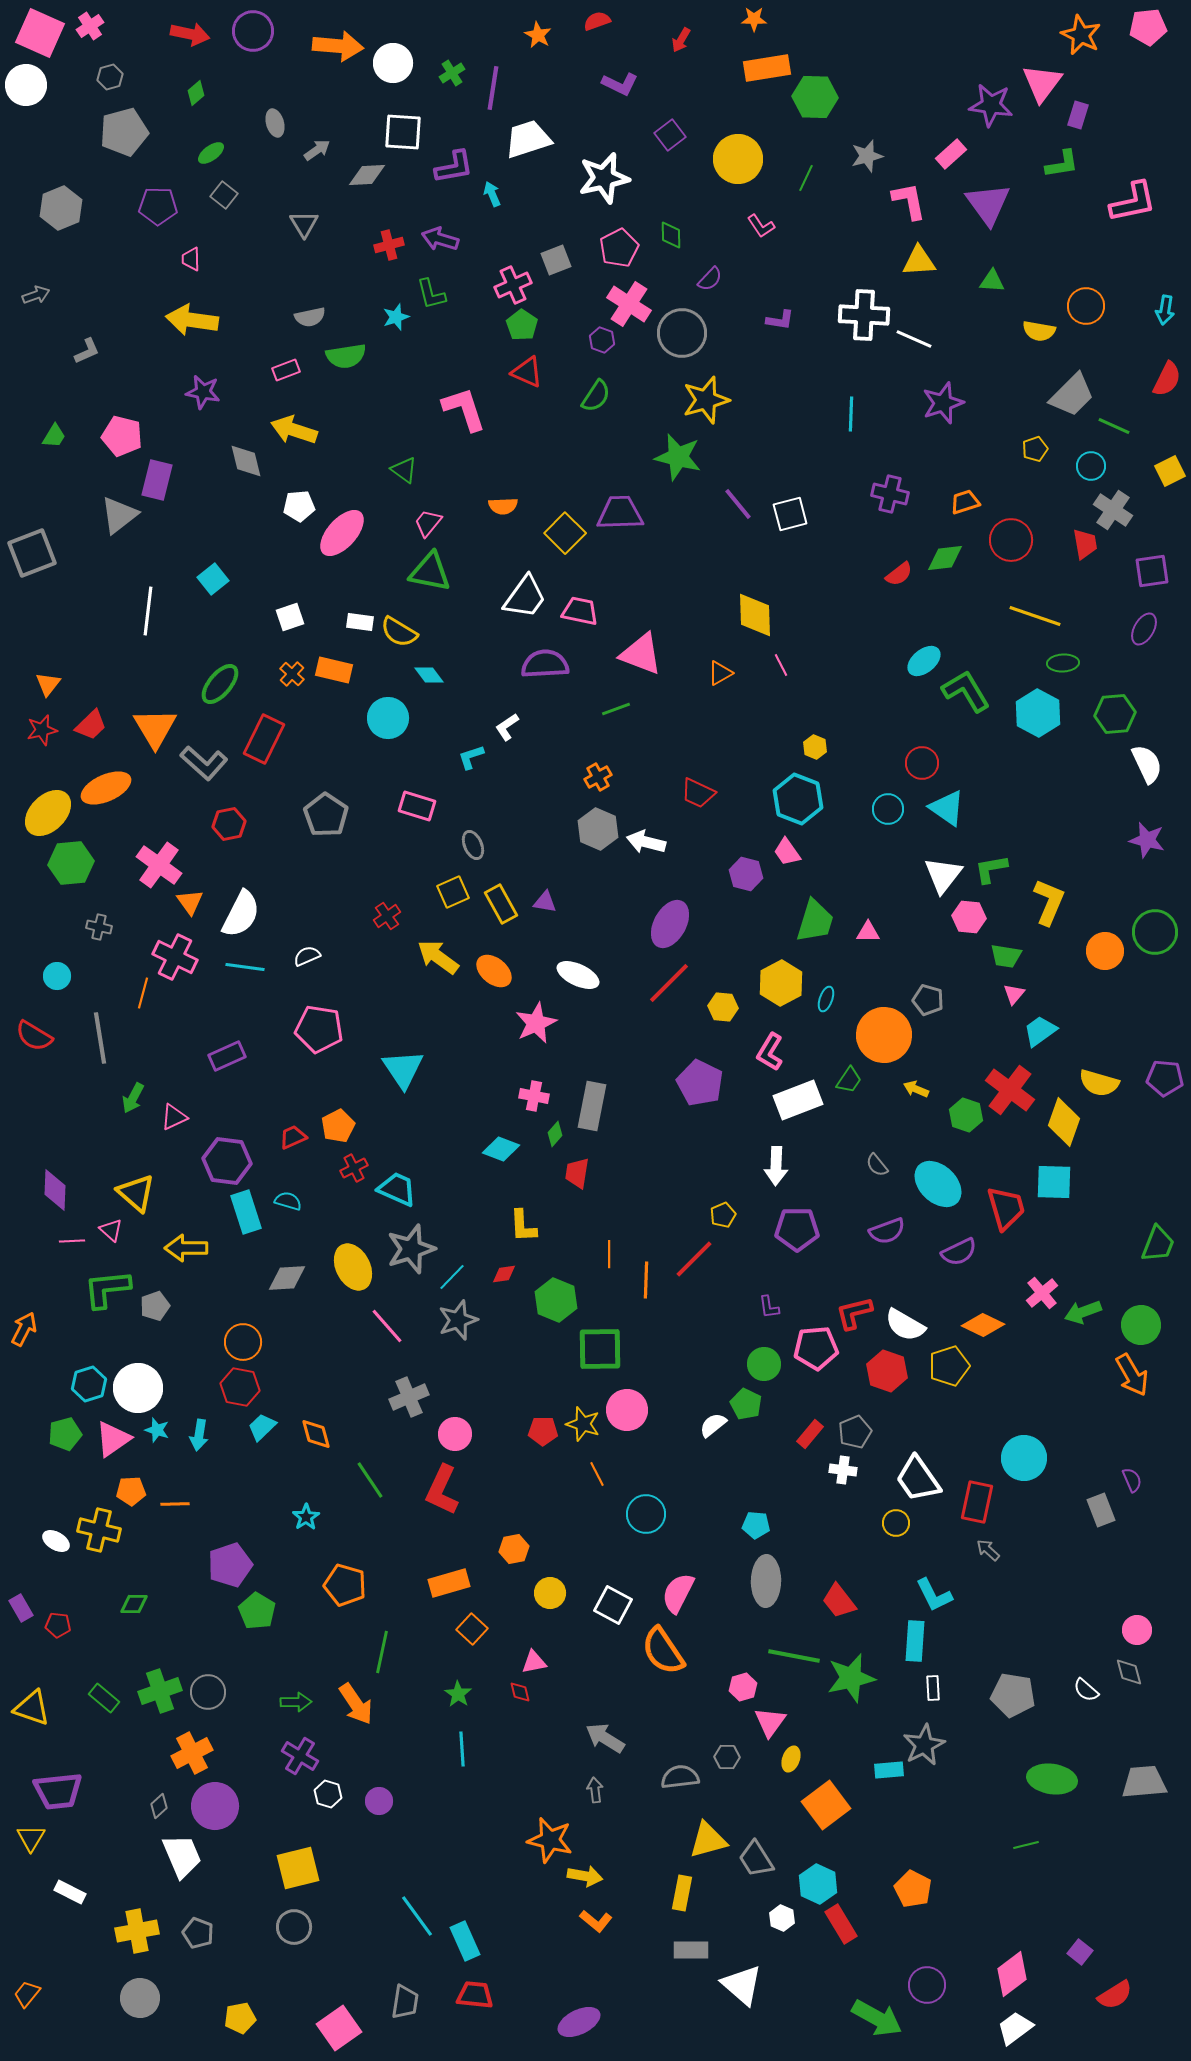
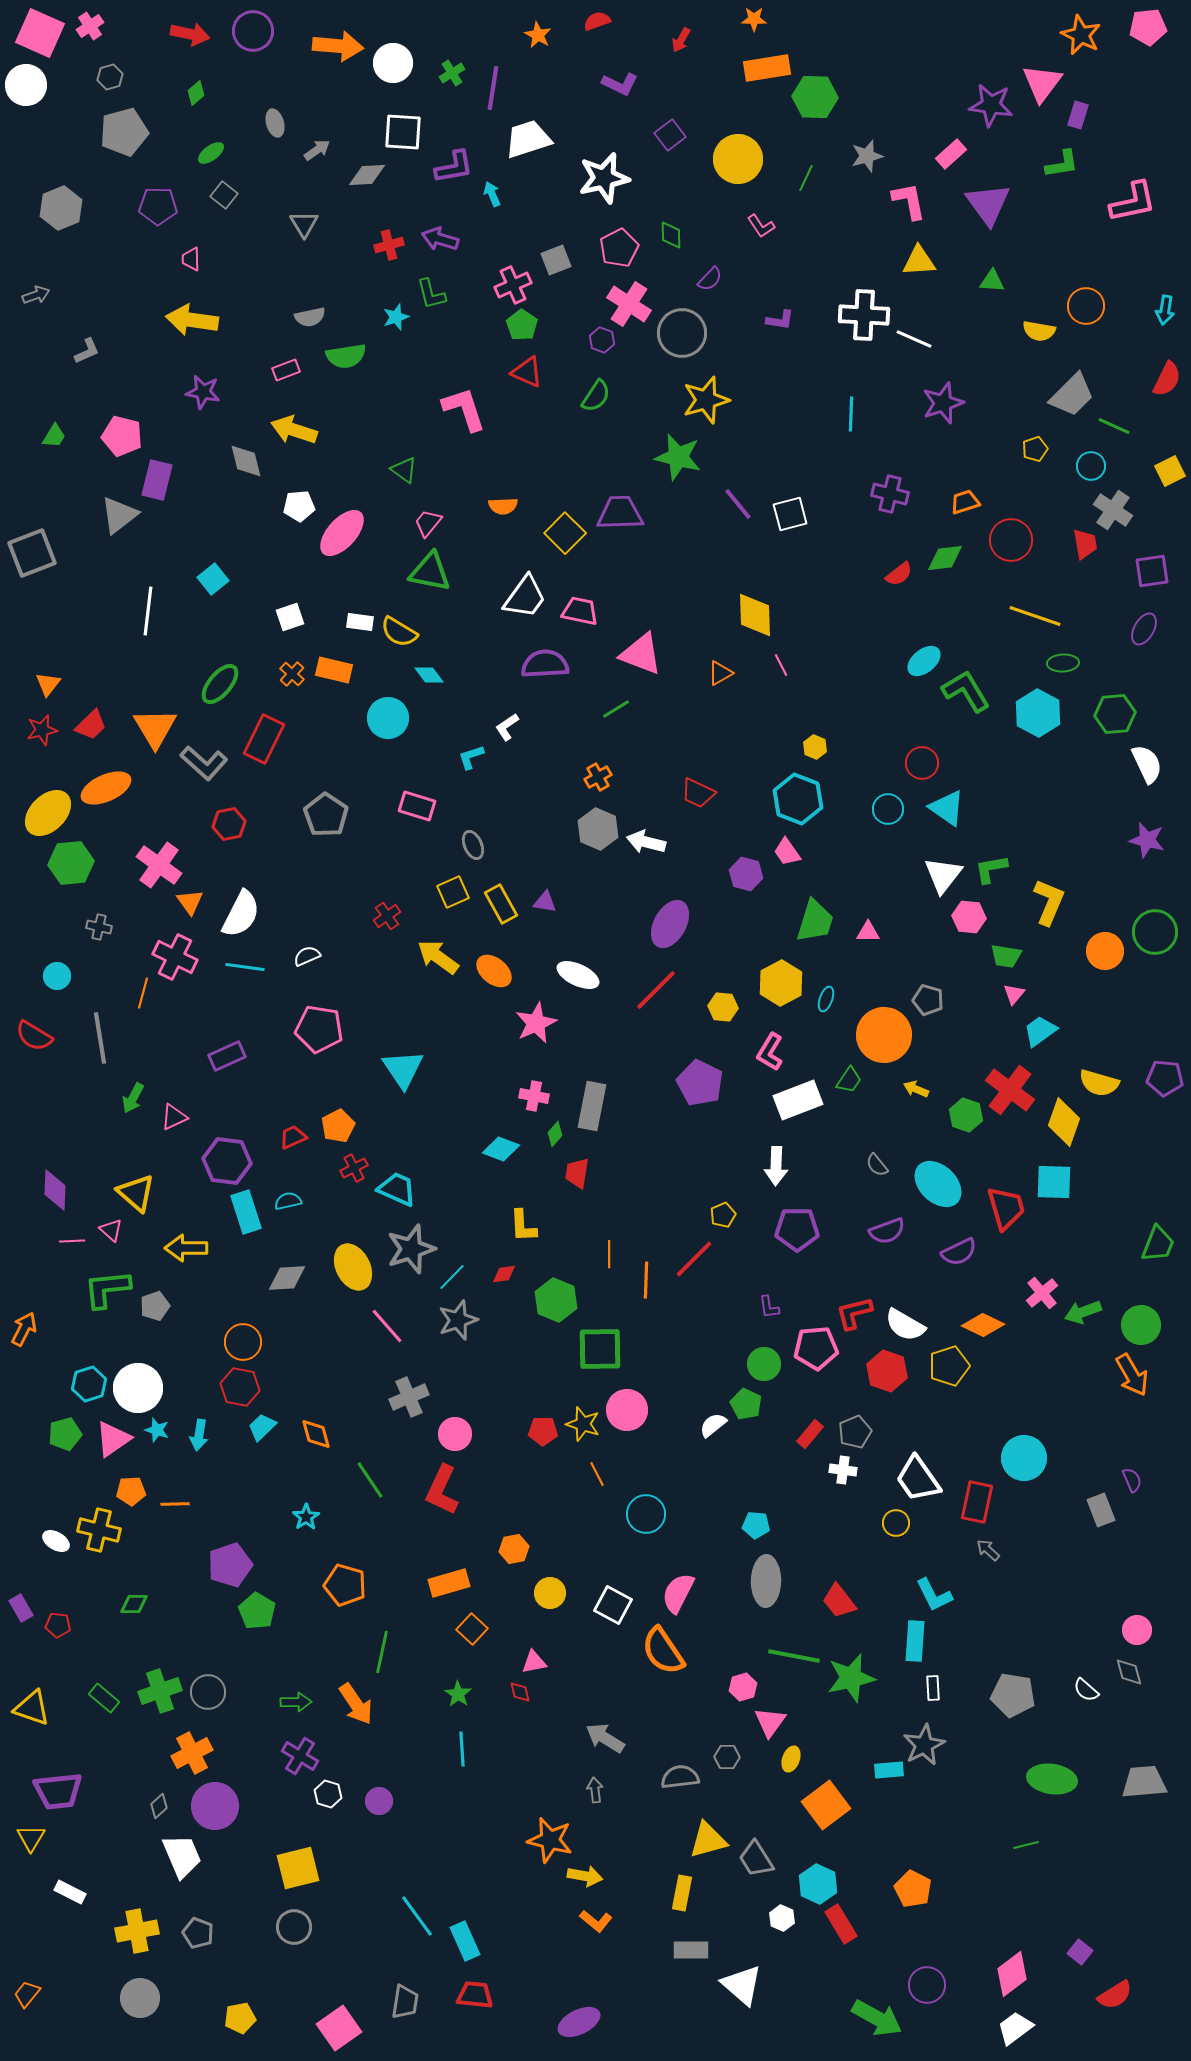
green line at (616, 709): rotated 12 degrees counterclockwise
red line at (669, 983): moved 13 px left, 7 px down
cyan semicircle at (288, 1201): rotated 28 degrees counterclockwise
